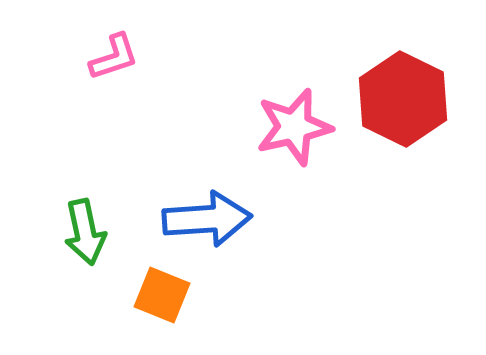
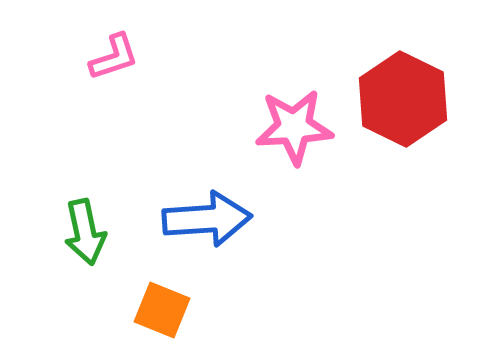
pink star: rotated 10 degrees clockwise
orange square: moved 15 px down
